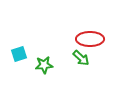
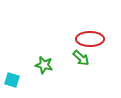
cyan square: moved 7 px left, 26 px down; rotated 35 degrees clockwise
green star: rotated 18 degrees clockwise
